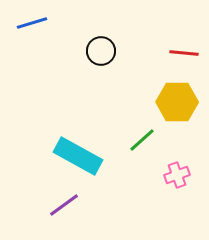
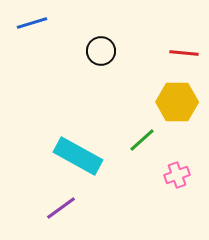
purple line: moved 3 px left, 3 px down
